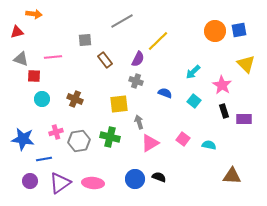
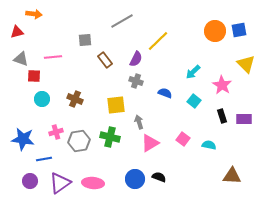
purple semicircle: moved 2 px left
yellow square: moved 3 px left, 1 px down
black rectangle: moved 2 px left, 5 px down
